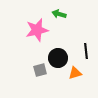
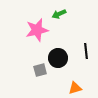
green arrow: rotated 40 degrees counterclockwise
orange triangle: moved 15 px down
